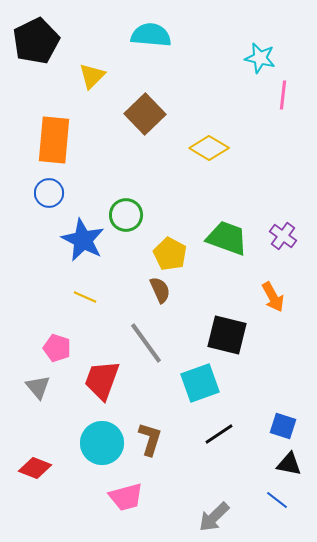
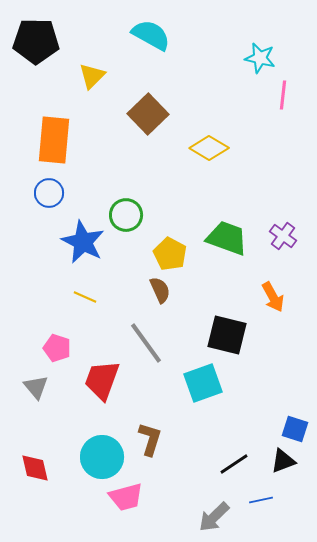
cyan semicircle: rotated 24 degrees clockwise
black pentagon: rotated 27 degrees clockwise
brown square: moved 3 px right
blue star: moved 2 px down
cyan square: moved 3 px right
gray triangle: moved 2 px left
blue square: moved 12 px right, 3 px down
black line: moved 15 px right, 30 px down
cyan circle: moved 14 px down
black triangle: moved 6 px left, 3 px up; rotated 32 degrees counterclockwise
red diamond: rotated 56 degrees clockwise
blue line: moved 16 px left; rotated 50 degrees counterclockwise
